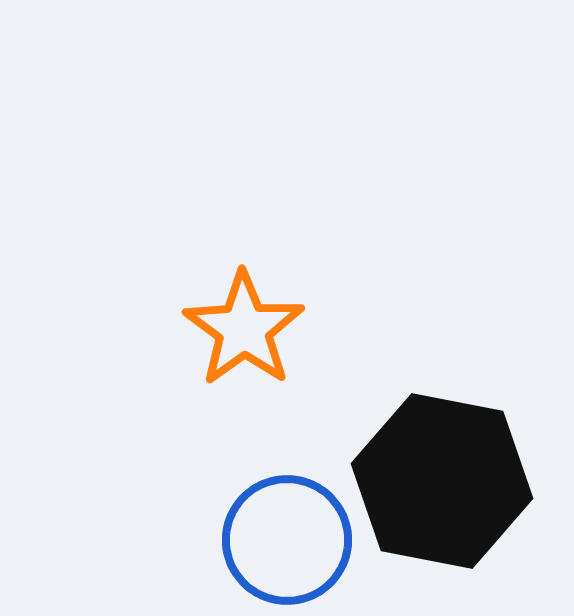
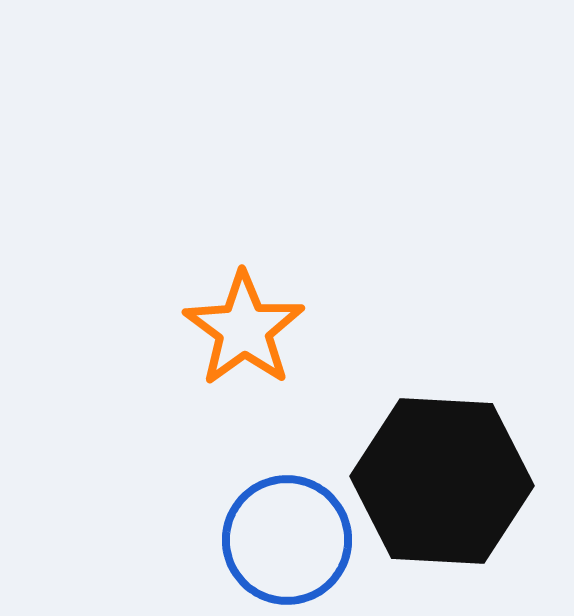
black hexagon: rotated 8 degrees counterclockwise
